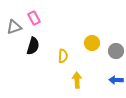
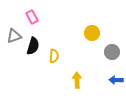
pink rectangle: moved 2 px left, 1 px up
gray triangle: moved 9 px down
yellow circle: moved 10 px up
gray circle: moved 4 px left, 1 px down
yellow semicircle: moved 9 px left
